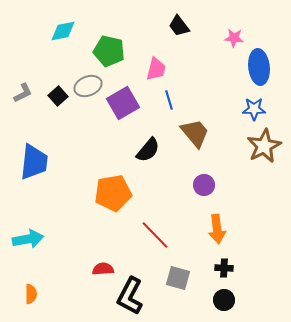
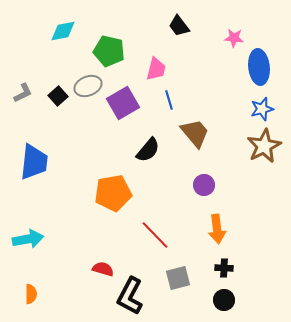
blue star: moved 8 px right; rotated 15 degrees counterclockwise
red semicircle: rotated 20 degrees clockwise
gray square: rotated 30 degrees counterclockwise
